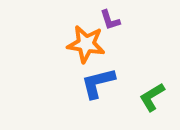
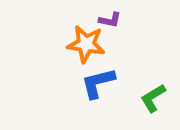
purple L-shape: rotated 60 degrees counterclockwise
green L-shape: moved 1 px right, 1 px down
